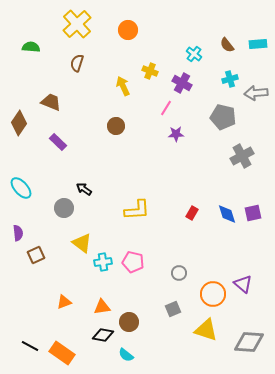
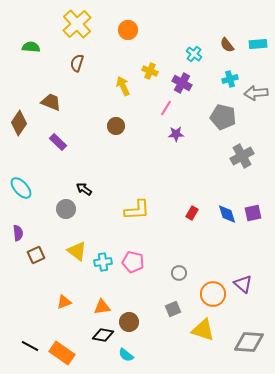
gray circle at (64, 208): moved 2 px right, 1 px down
yellow triangle at (82, 243): moved 5 px left, 8 px down
yellow triangle at (206, 330): moved 3 px left
